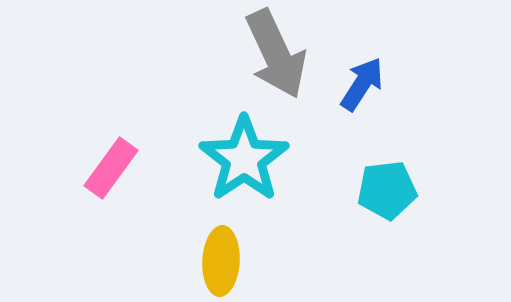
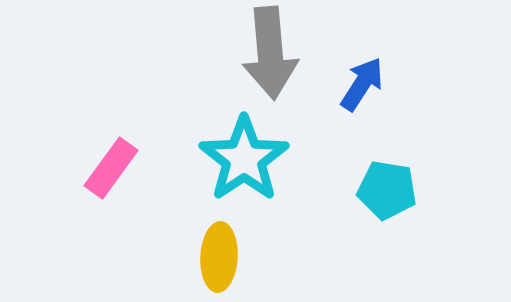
gray arrow: moved 6 px left, 1 px up; rotated 20 degrees clockwise
cyan pentagon: rotated 16 degrees clockwise
yellow ellipse: moved 2 px left, 4 px up
